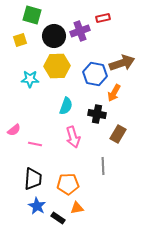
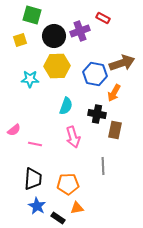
red rectangle: rotated 40 degrees clockwise
brown rectangle: moved 3 px left, 4 px up; rotated 18 degrees counterclockwise
